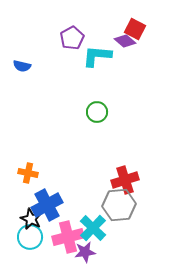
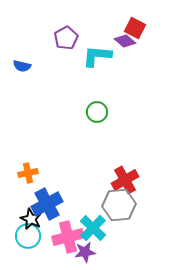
red square: moved 1 px up
purple pentagon: moved 6 px left
orange cross: rotated 24 degrees counterclockwise
red cross: rotated 12 degrees counterclockwise
blue cross: moved 1 px up
cyan circle: moved 2 px left, 1 px up
